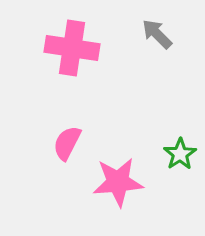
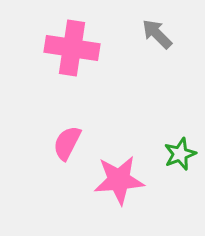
green star: rotated 12 degrees clockwise
pink star: moved 1 px right, 2 px up
